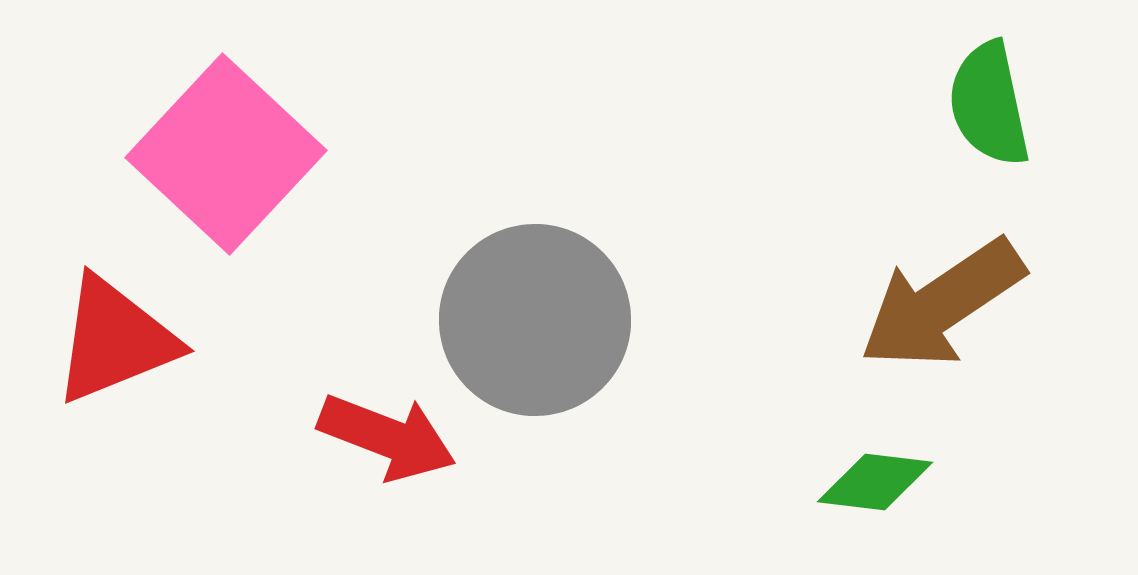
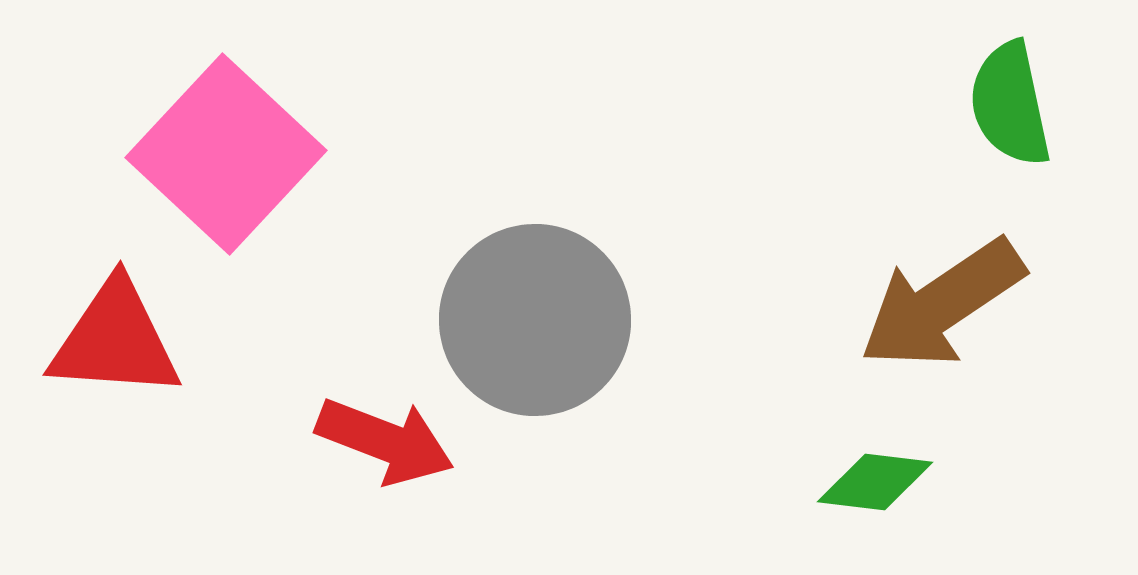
green semicircle: moved 21 px right
red triangle: rotated 26 degrees clockwise
red arrow: moved 2 px left, 4 px down
